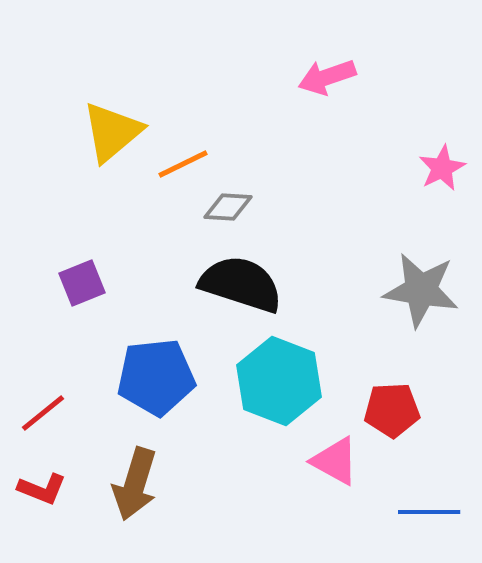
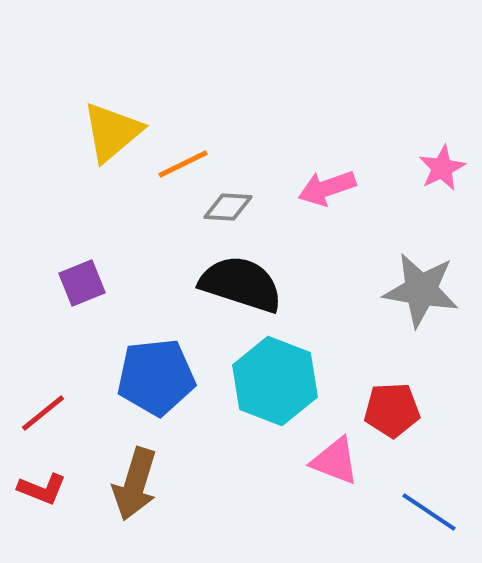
pink arrow: moved 111 px down
cyan hexagon: moved 4 px left
pink triangle: rotated 8 degrees counterclockwise
blue line: rotated 34 degrees clockwise
